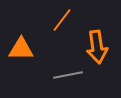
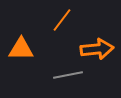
orange arrow: moved 2 px down; rotated 88 degrees counterclockwise
